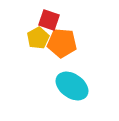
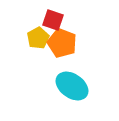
red square: moved 4 px right
orange pentagon: rotated 16 degrees clockwise
